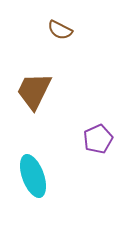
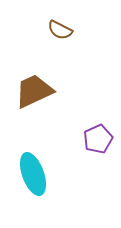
brown trapezoid: rotated 39 degrees clockwise
cyan ellipse: moved 2 px up
